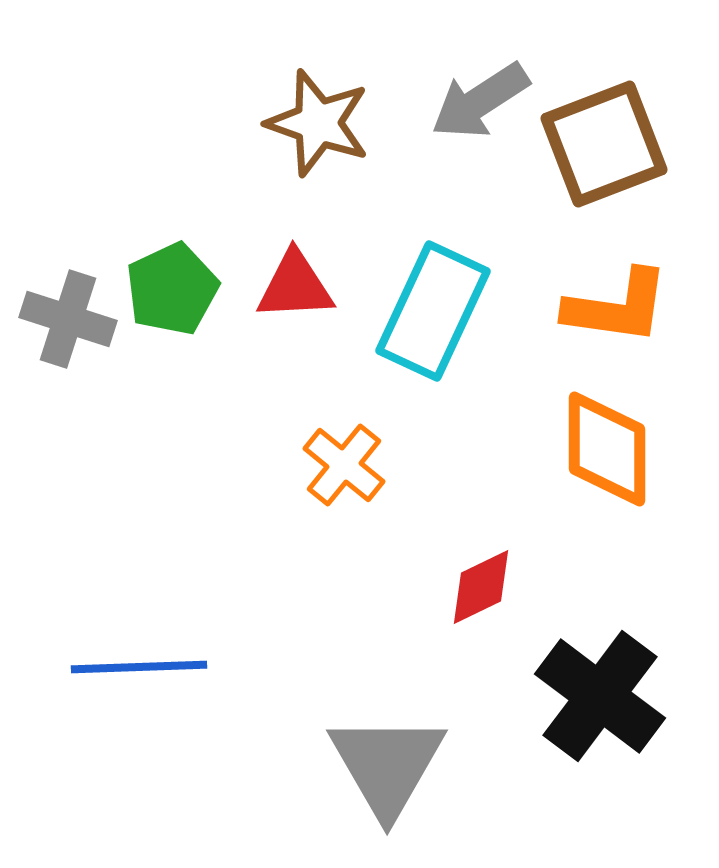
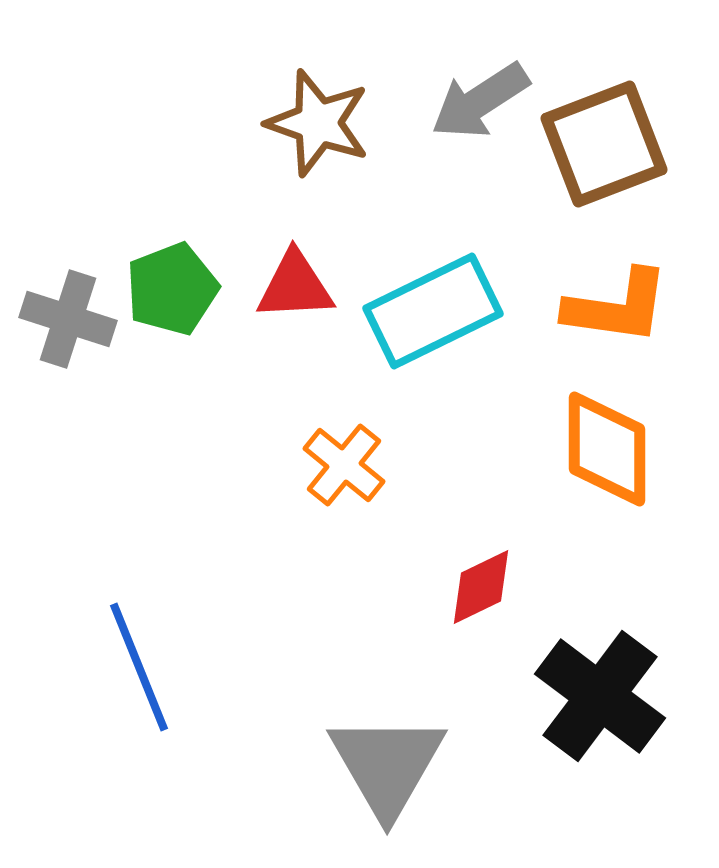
green pentagon: rotated 4 degrees clockwise
cyan rectangle: rotated 39 degrees clockwise
blue line: rotated 70 degrees clockwise
